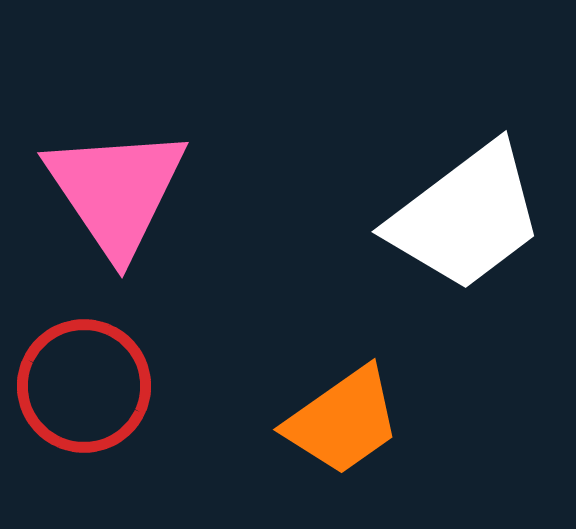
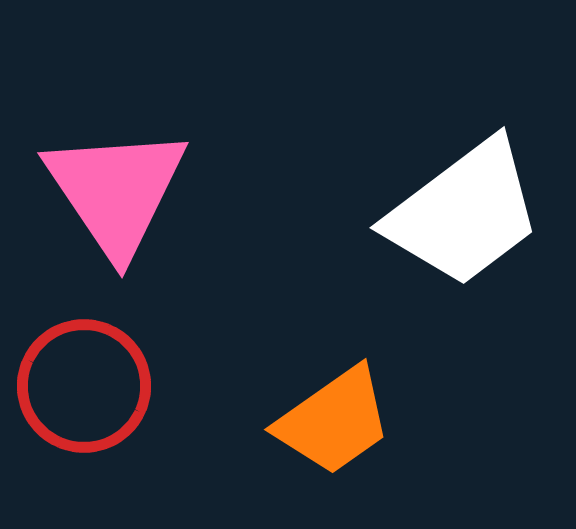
white trapezoid: moved 2 px left, 4 px up
orange trapezoid: moved 9 px left
